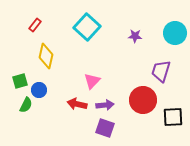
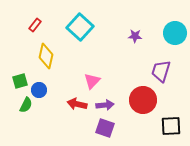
cyan square: moved 7 px left
black square: moved 2 px left, 9 px down
